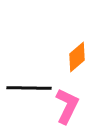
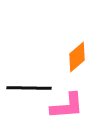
pink L-shape: rotated 60 degrees clockwise
